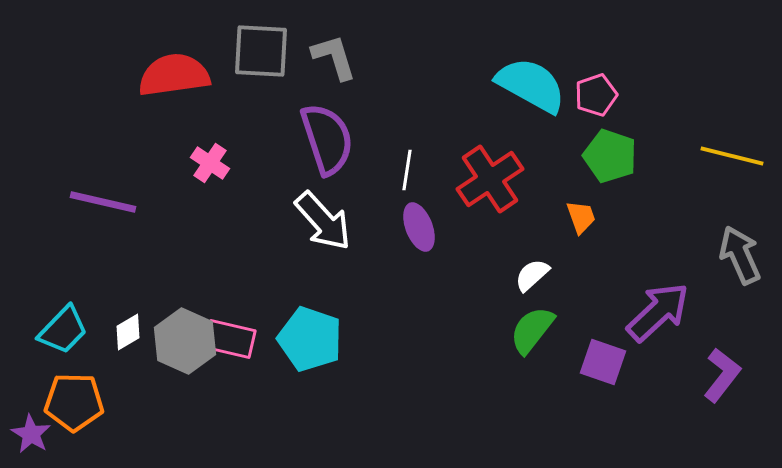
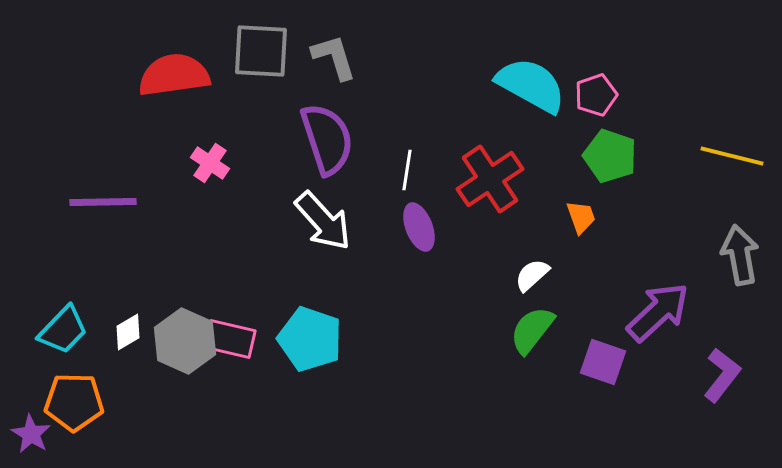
purple line: rotated 14 degrees counterclockwise
gray arrow: rotated 14 degrees clockwise
